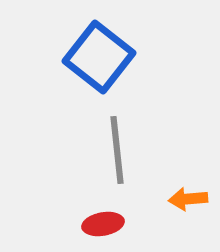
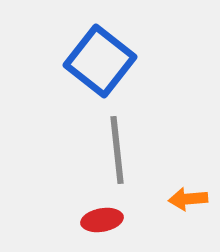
blue square: moved 1 px right, 4 px down
red ellipse: moved 1 px left, 4 px up
